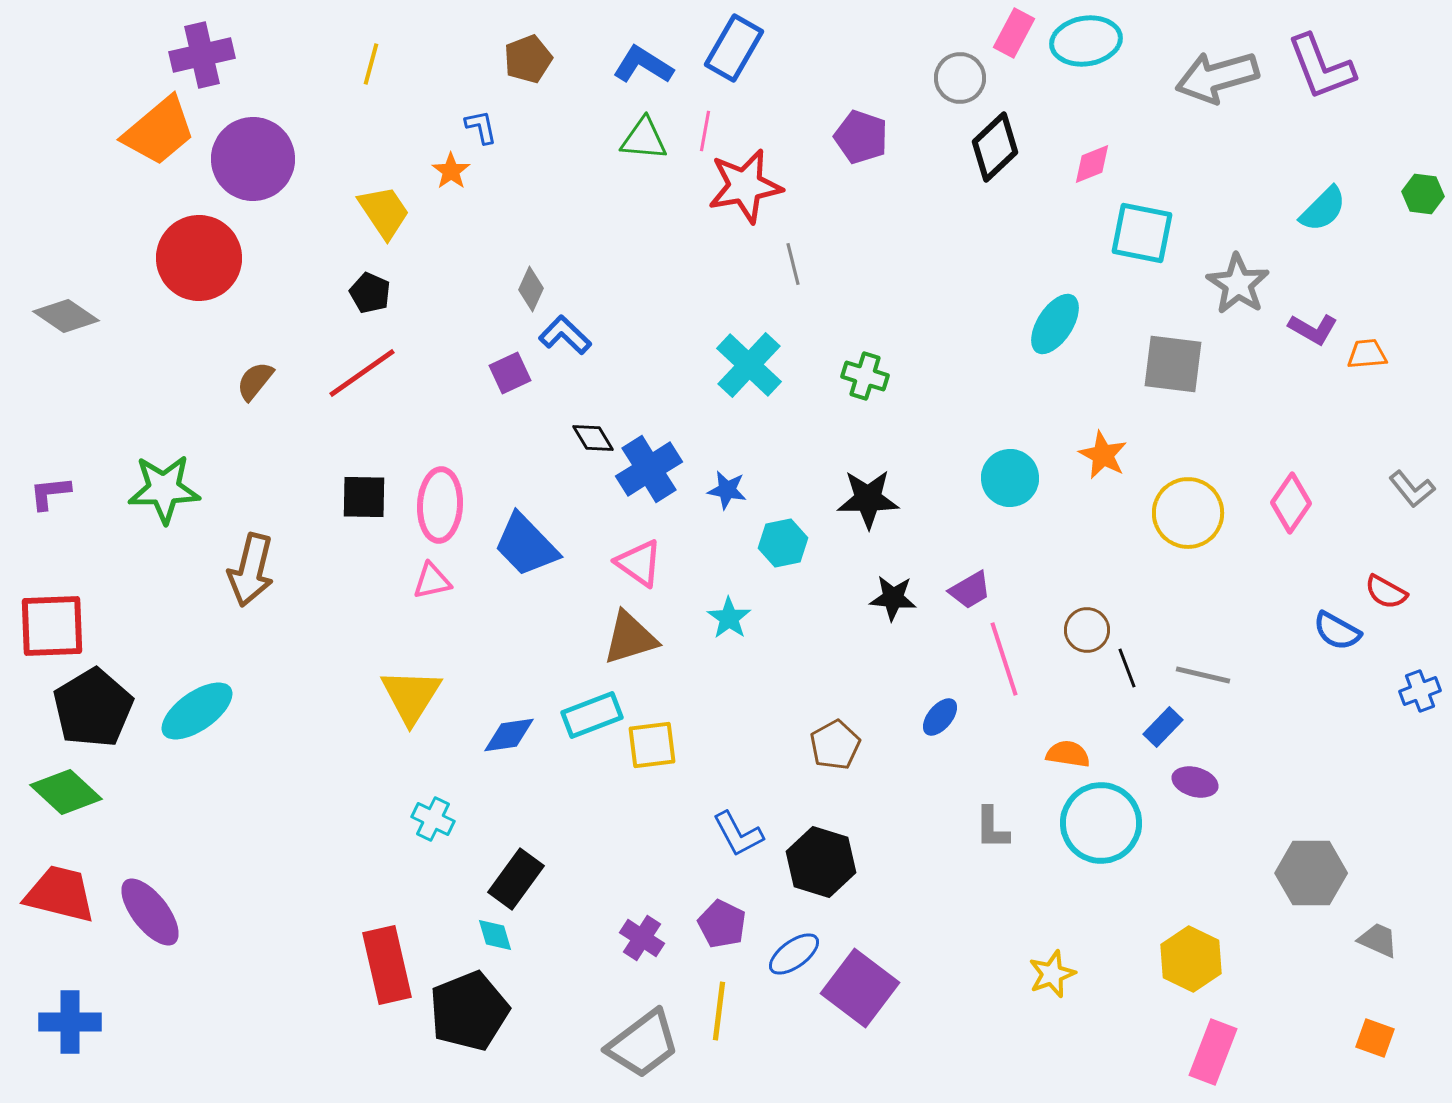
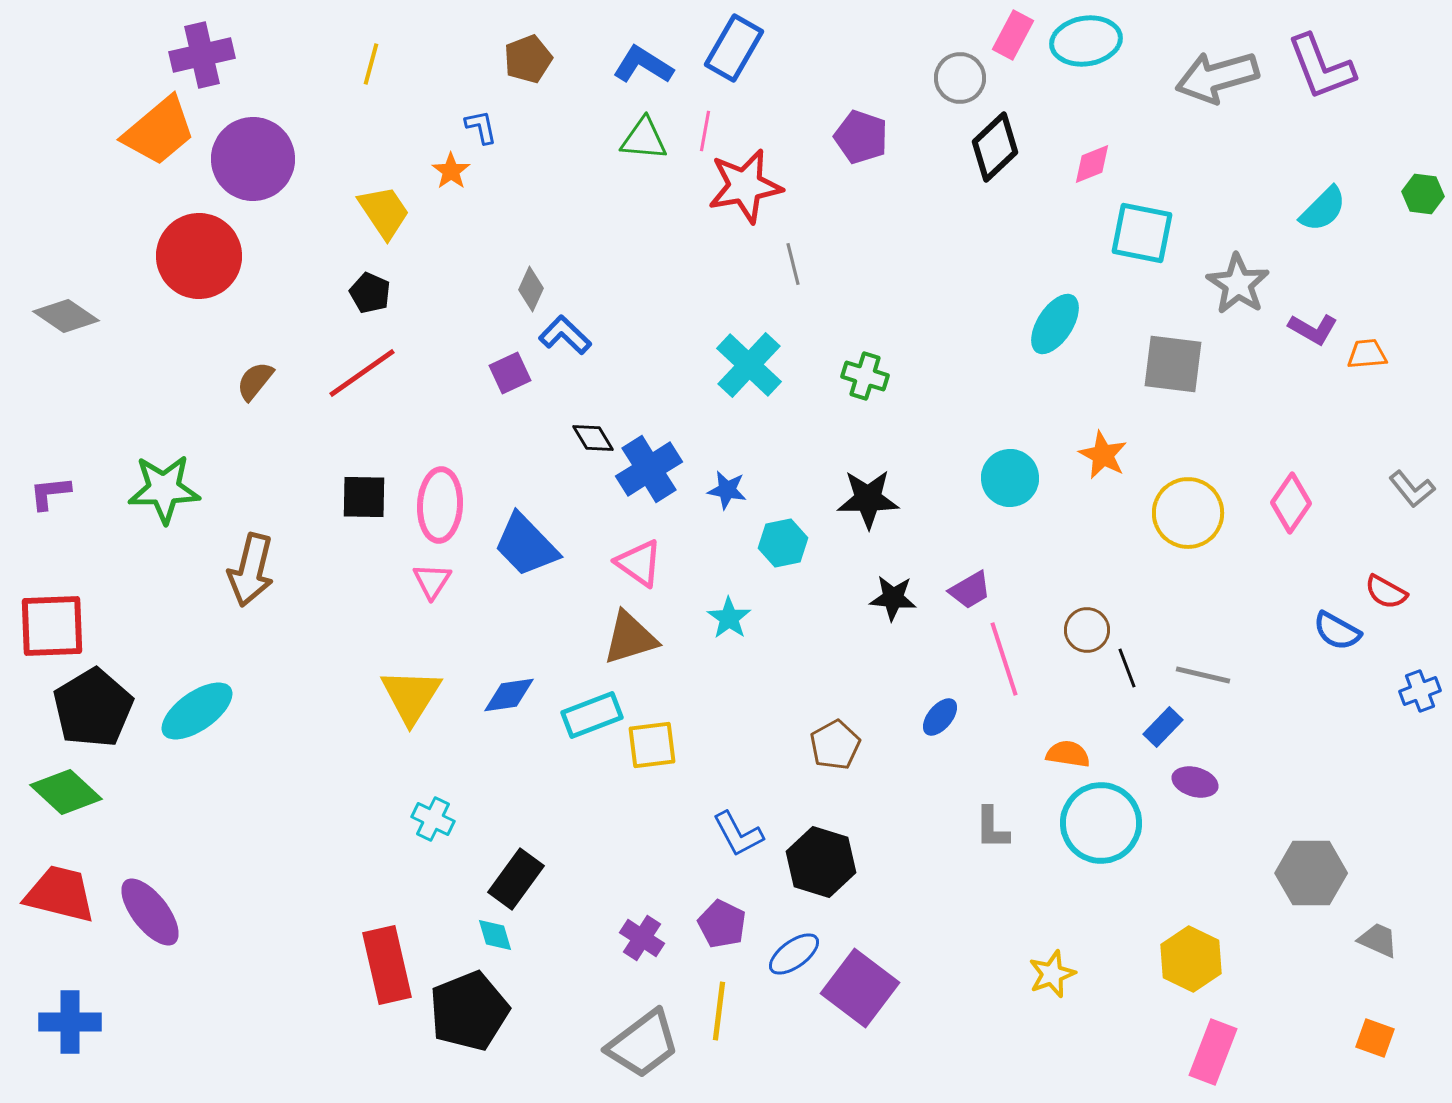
pink rectangle at (1014, 33): moved 1 px left, 2 px down
red circle at (199, 258): moved 2 px up
pink triangle at (432, 581): rotated 45 degrees counterclockwise
blue diamond at (509, 735): moved 40 px up
